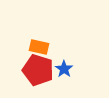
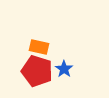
red pentagon: moved 1 px left, 1 px down
